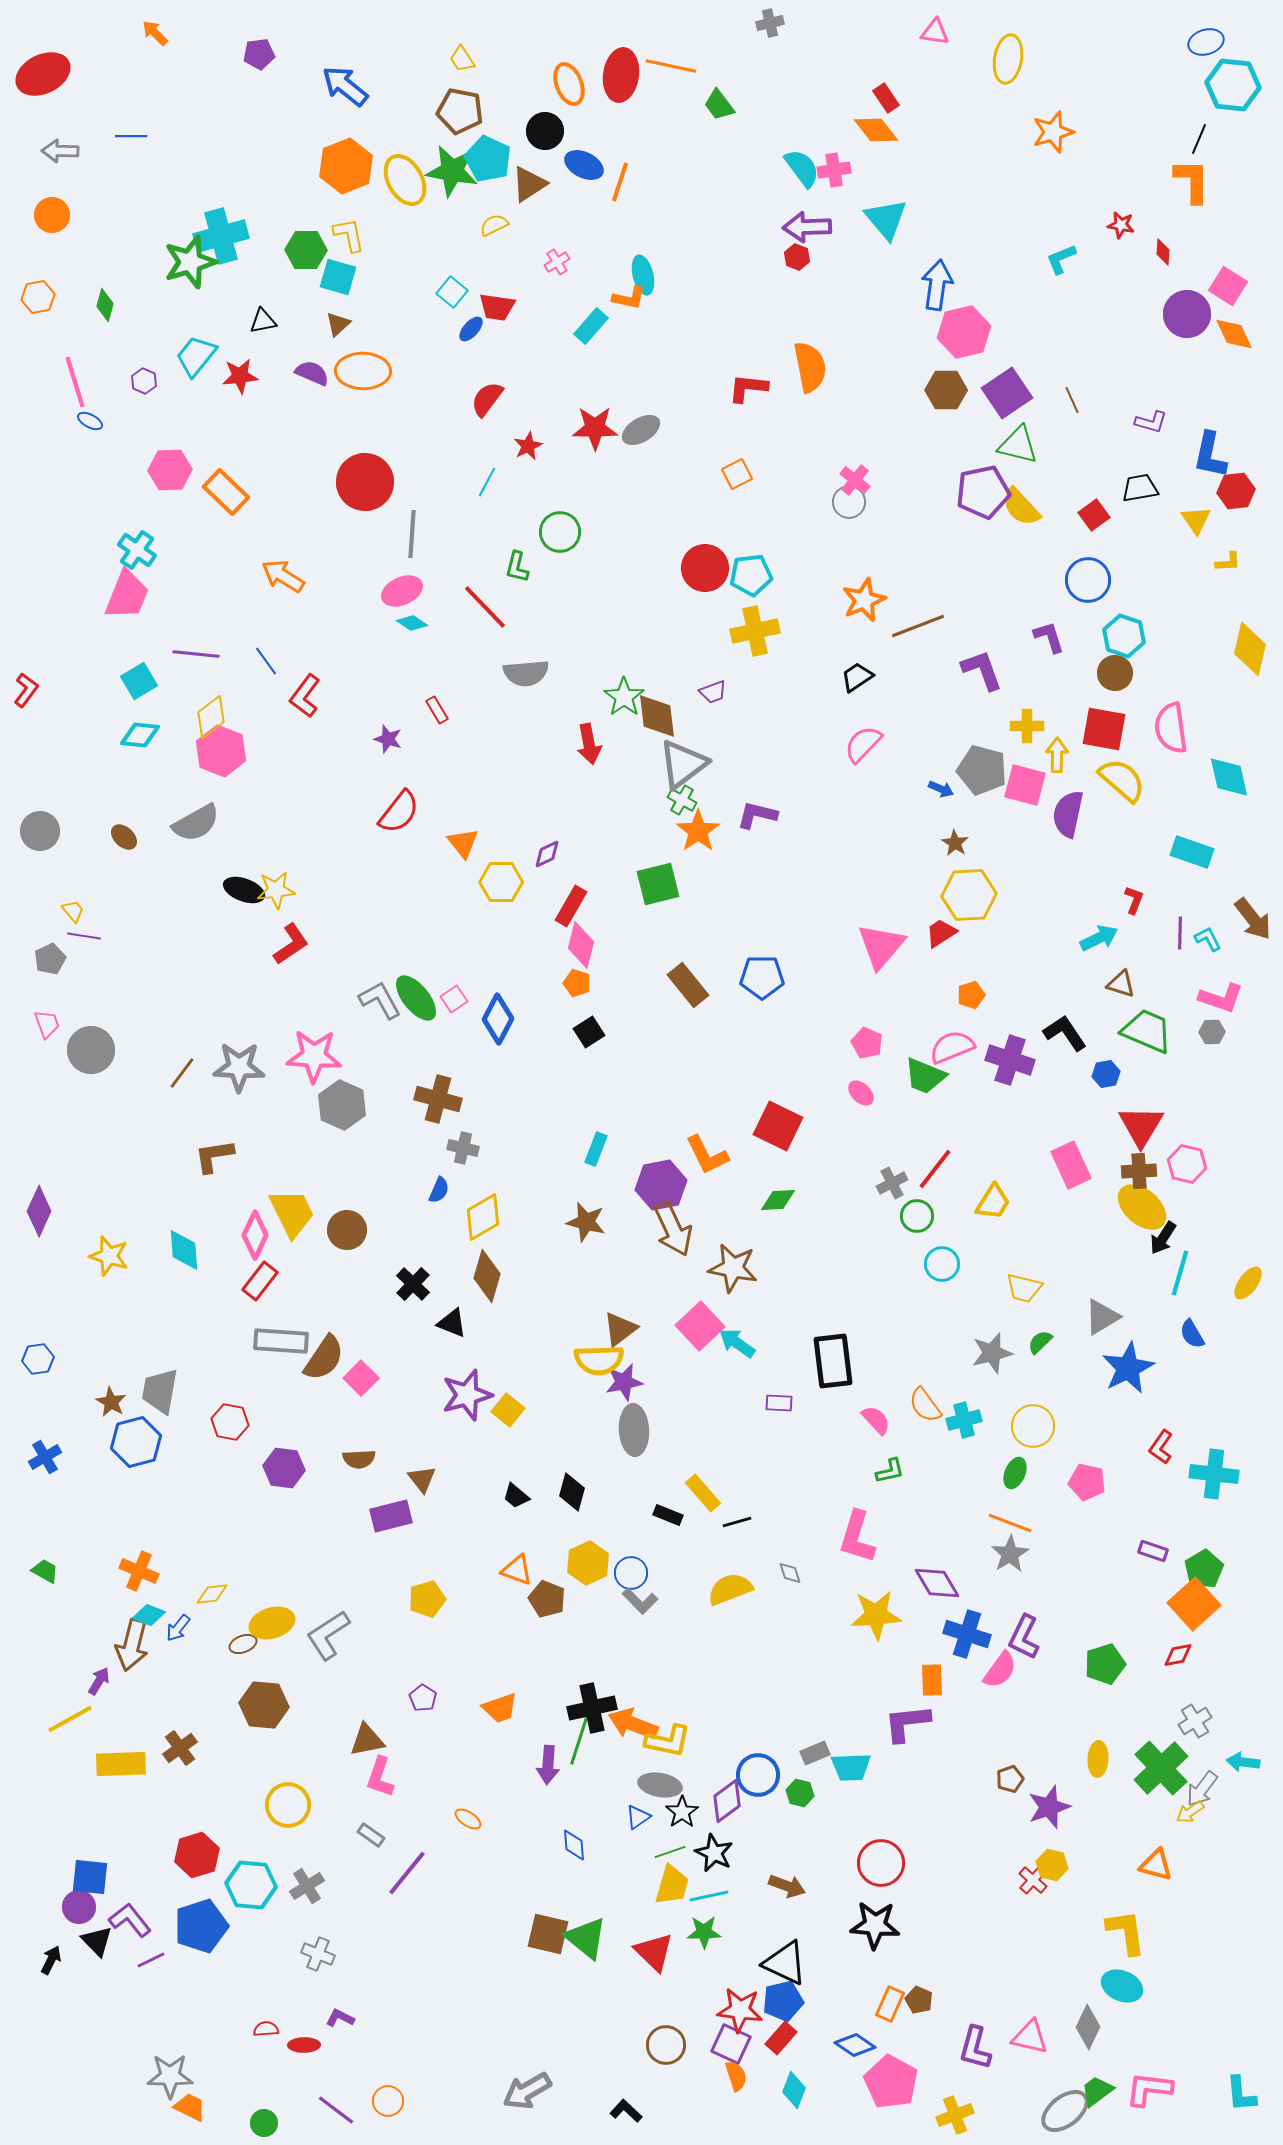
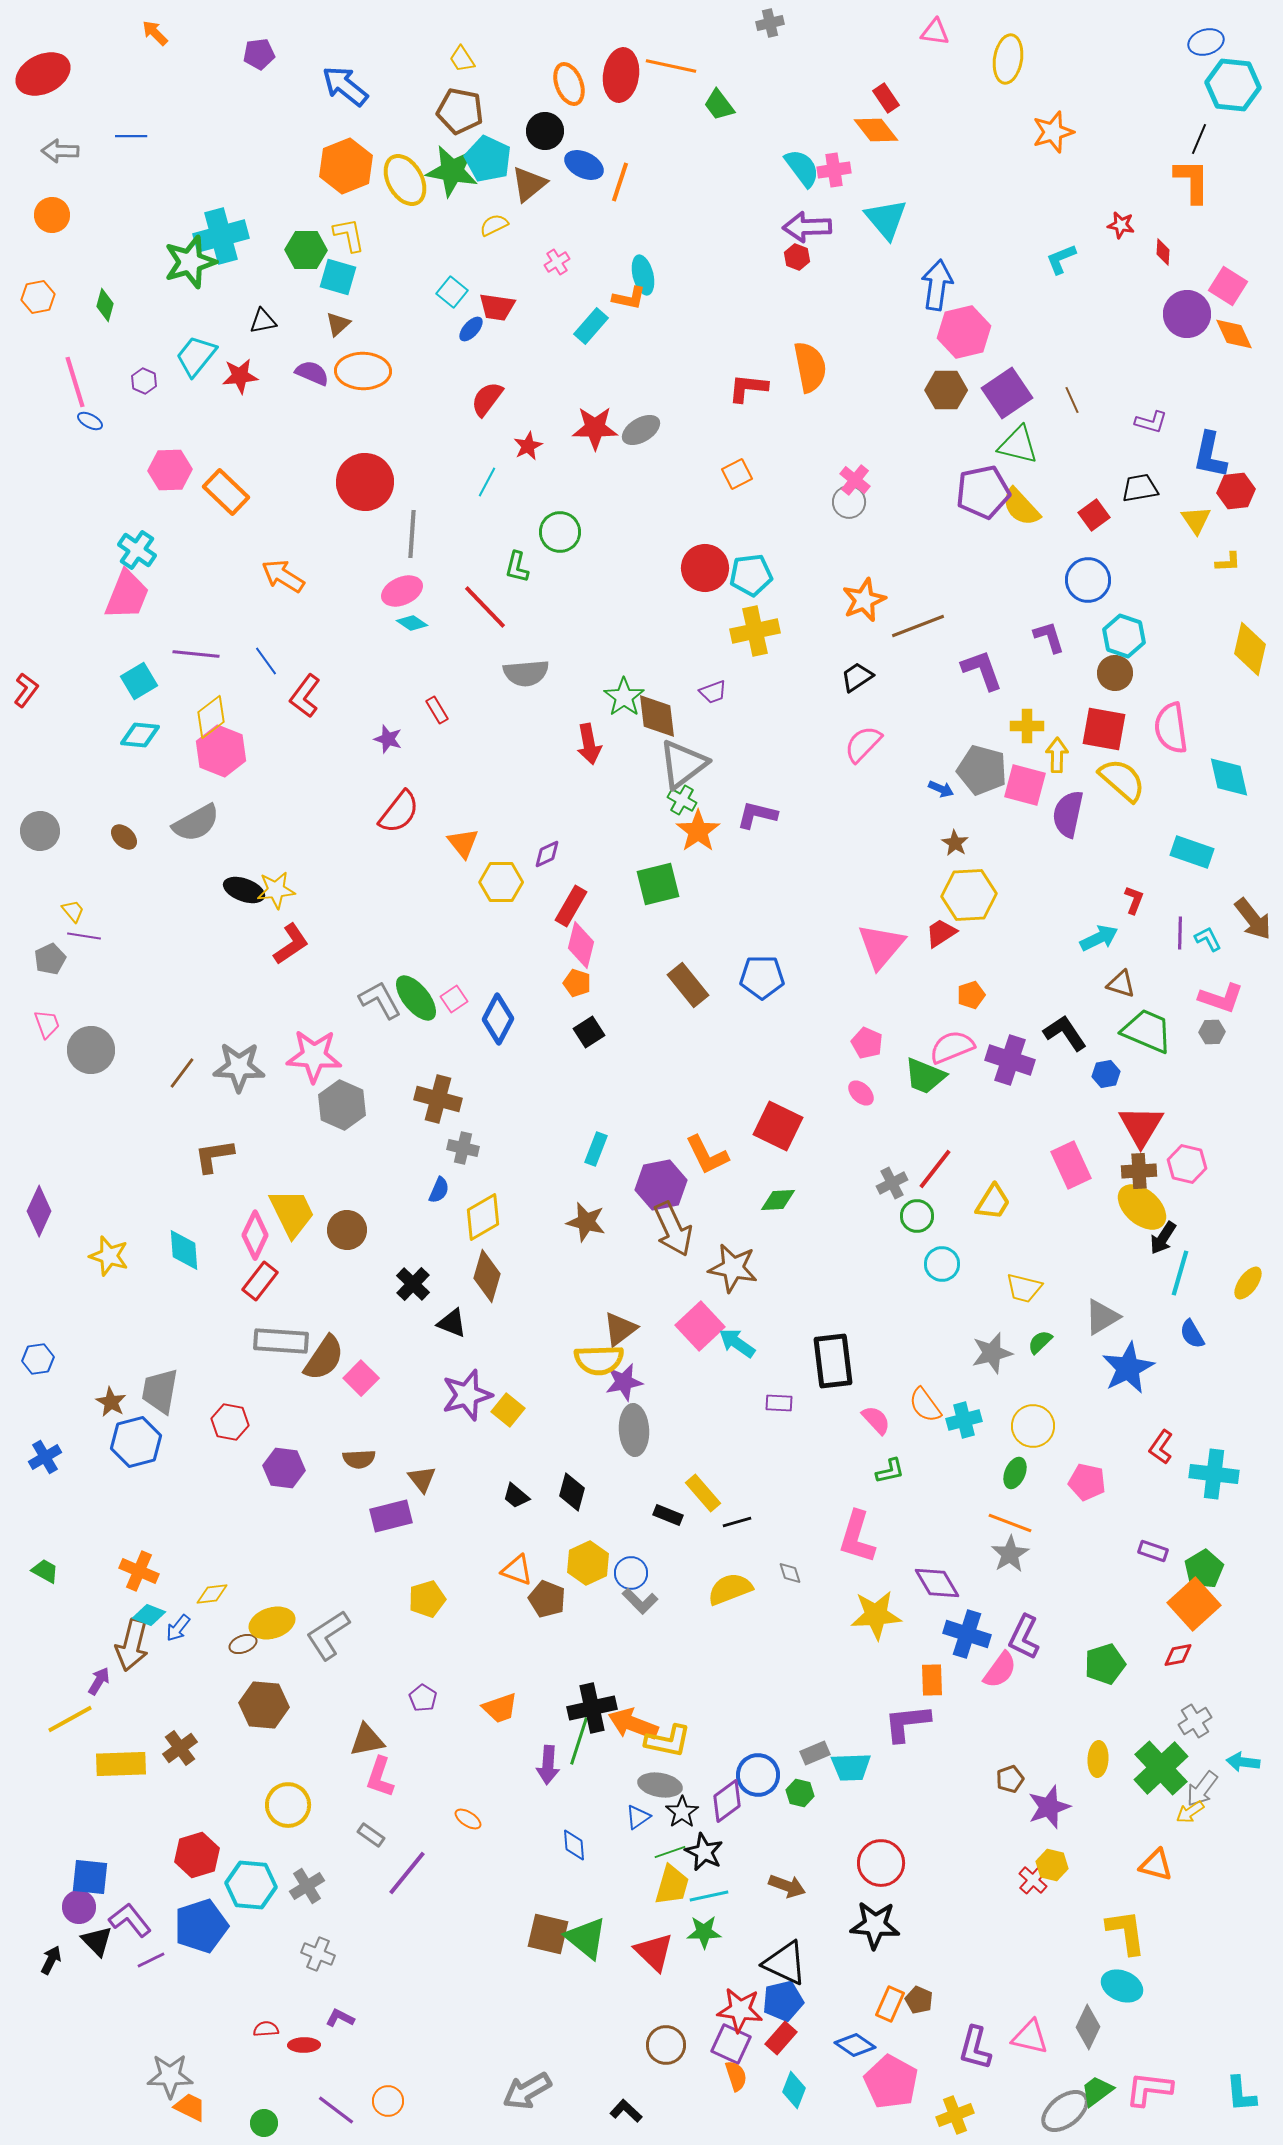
brown triangle at (529, 184): rotated 6 degrees counterclockwise
black star at (714, 1853): moved 10 px left, 1 px up
